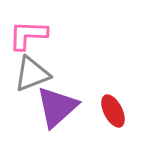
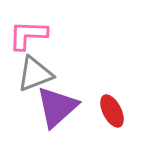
gray triangle: moved 3 px right
red ellipse: moved 1 px left
